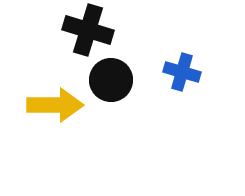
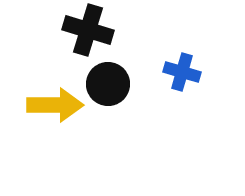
black circle: moved 3 px left, 4 px down
